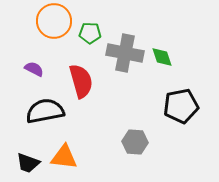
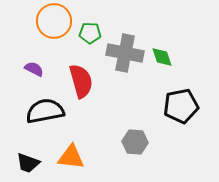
orange triangle: moved 7 px right
